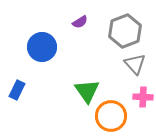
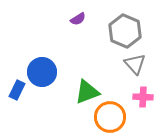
purple semicircle: moved 2 px left, 3 px up
gray hexagon: rotated 16 degrees counterclockwise
blue circle: moved 25 px down
green triangle: moved 1 px down; rotated 44 degrees clockwise
orange circle: moved 1 px left, 1 px down
